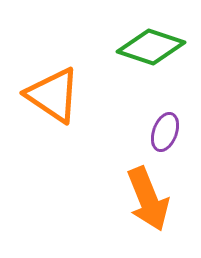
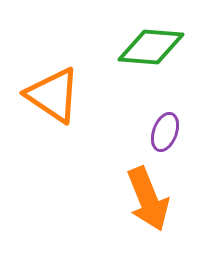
green diamond: rotated 14 degrees counterclockwise
